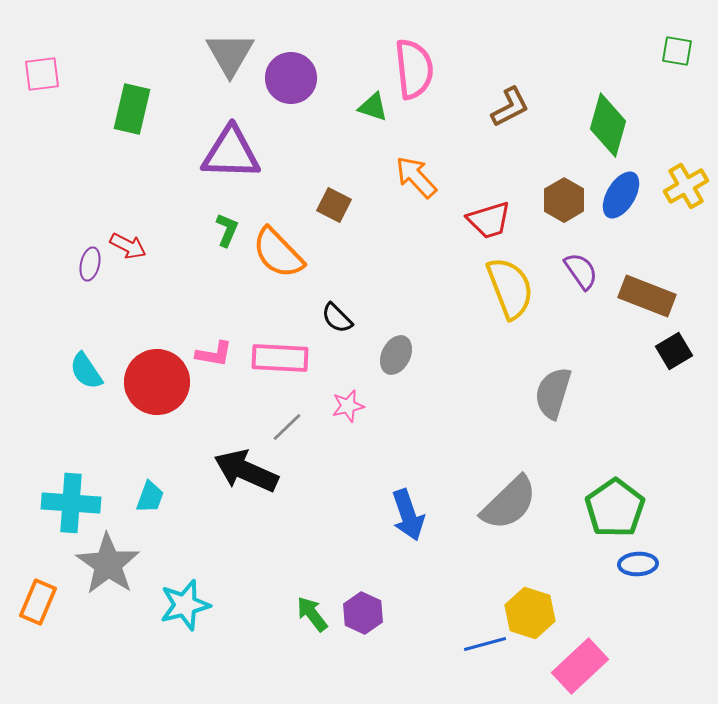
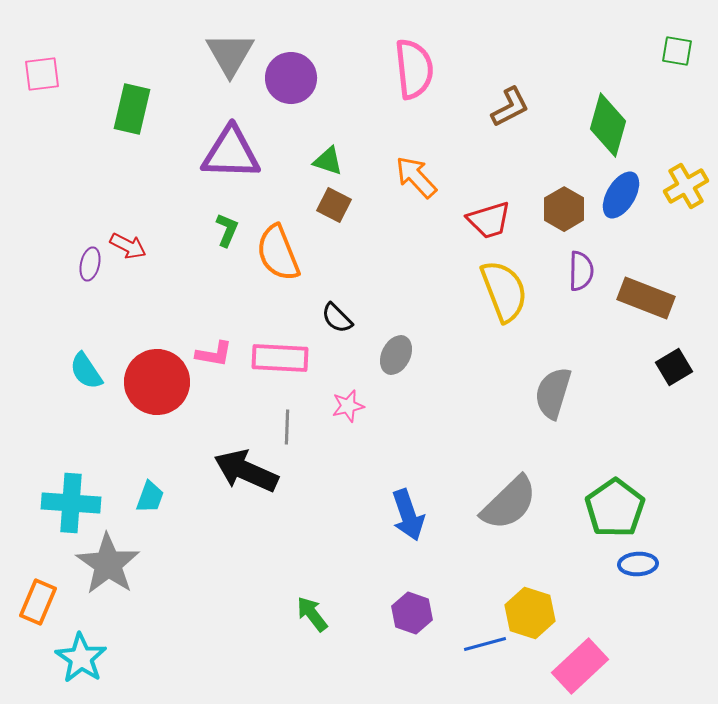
green triangle at (373, 107): moved 45 px left, 54 px down
brown hexagon at (564, 200): moved 9 px down
orange semicircle at (278, 253): rotated 22 degrees clockwise
purple semicircle at (581, 271): rotated 36 degrees clockwise
yellow semicircle at (510, 288): moved 6 px left, 3 px down
brown rectangle at (647, 296): moved 1 px left, 2 px down
black square at (674, 351): moved 16 px down
gray line at (287, 427): rotated 44 degrees counterclockwise
cyan star at (185, 605): moved 104 px left, 53 px down; rotated 24 degrees counterclockwise
purple hexagon at (363, 613): moved 49 px right; rotated 6 degrees counterclockwise
